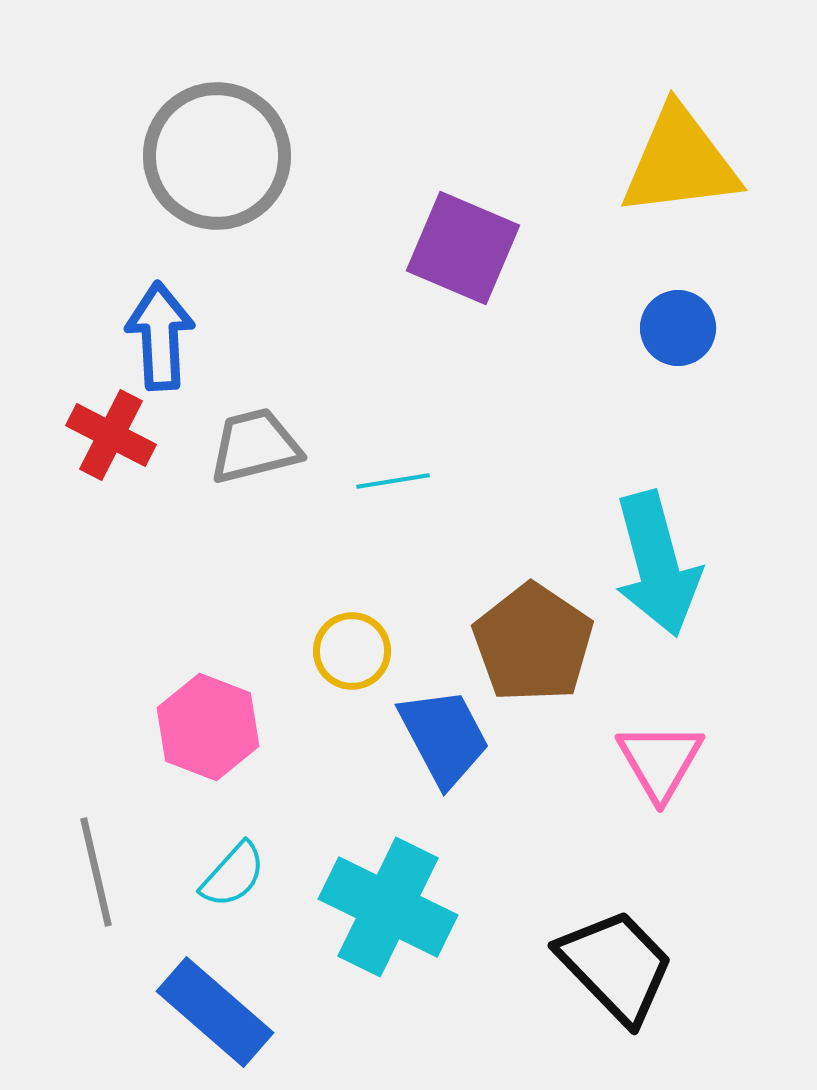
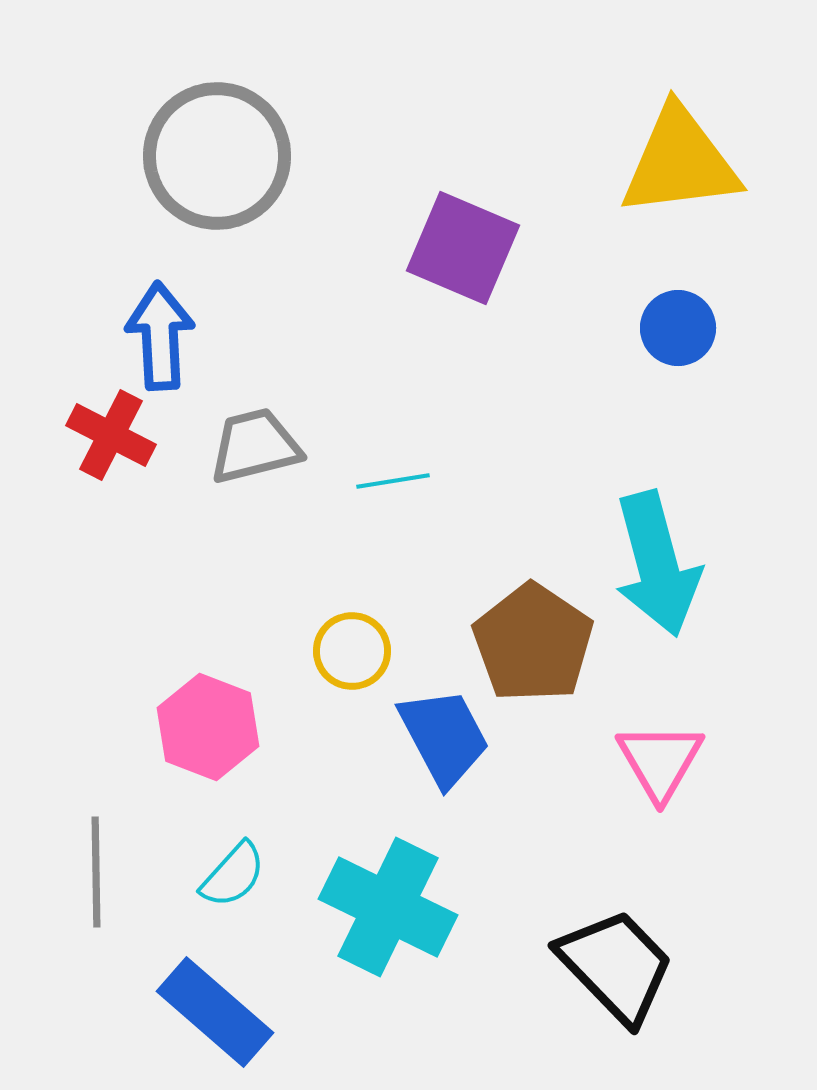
gray line: rotated 12 degrees clockwise
